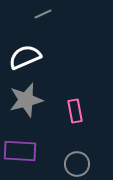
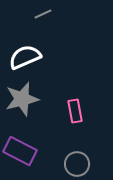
gray star: moved 4 px left, 1 px up
purple rectangle: rotated 24 degrees clockwise
